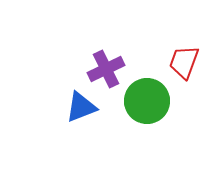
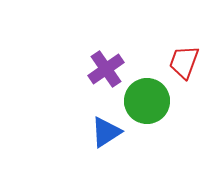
purple cross: rotated 9 degrees counterclockwise
blue triangle: moved 25 px right, 25 px down; rotated 12 degrees counterclockwise
